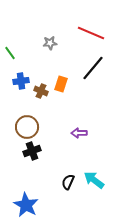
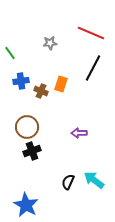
black line: rotated 12 degrees counterclockwise
